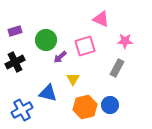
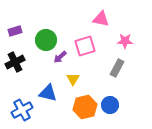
pink triangle: rotated 12 degrees counterclockwise
